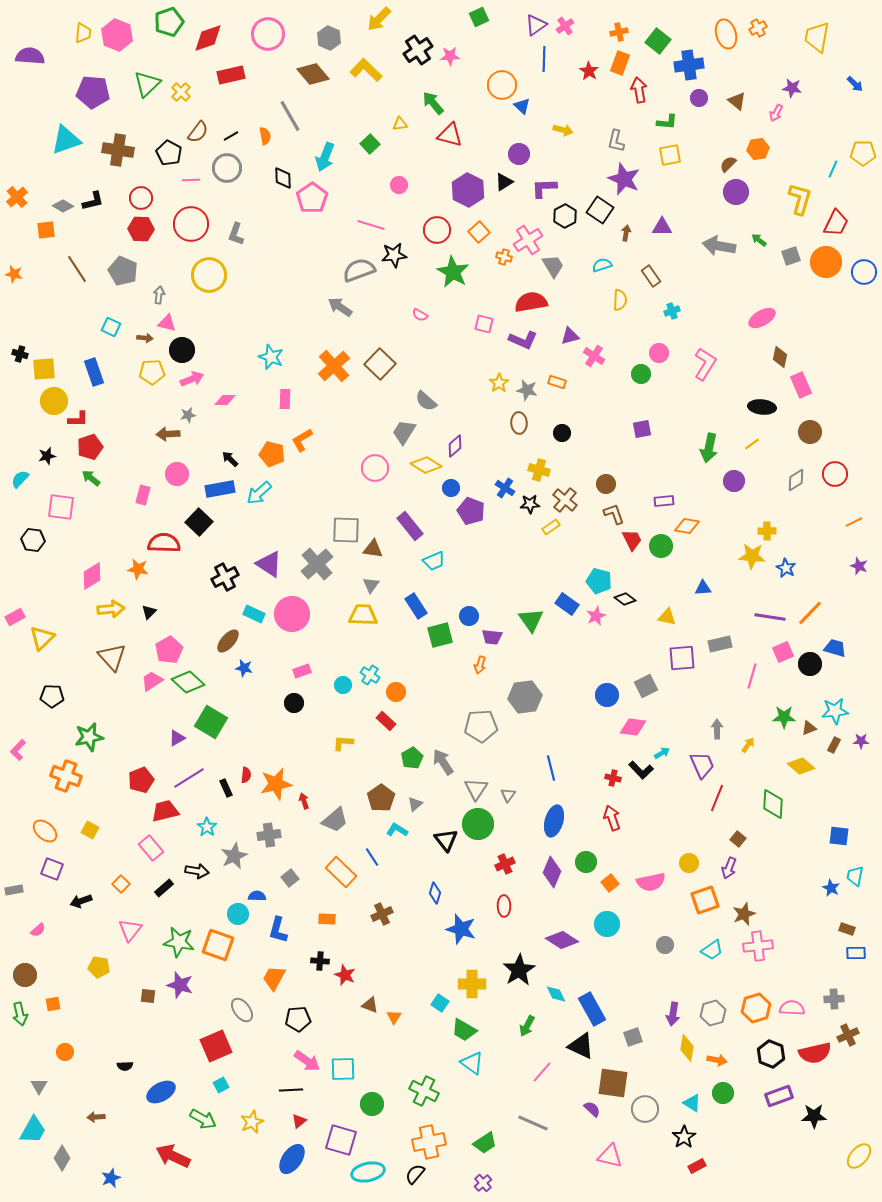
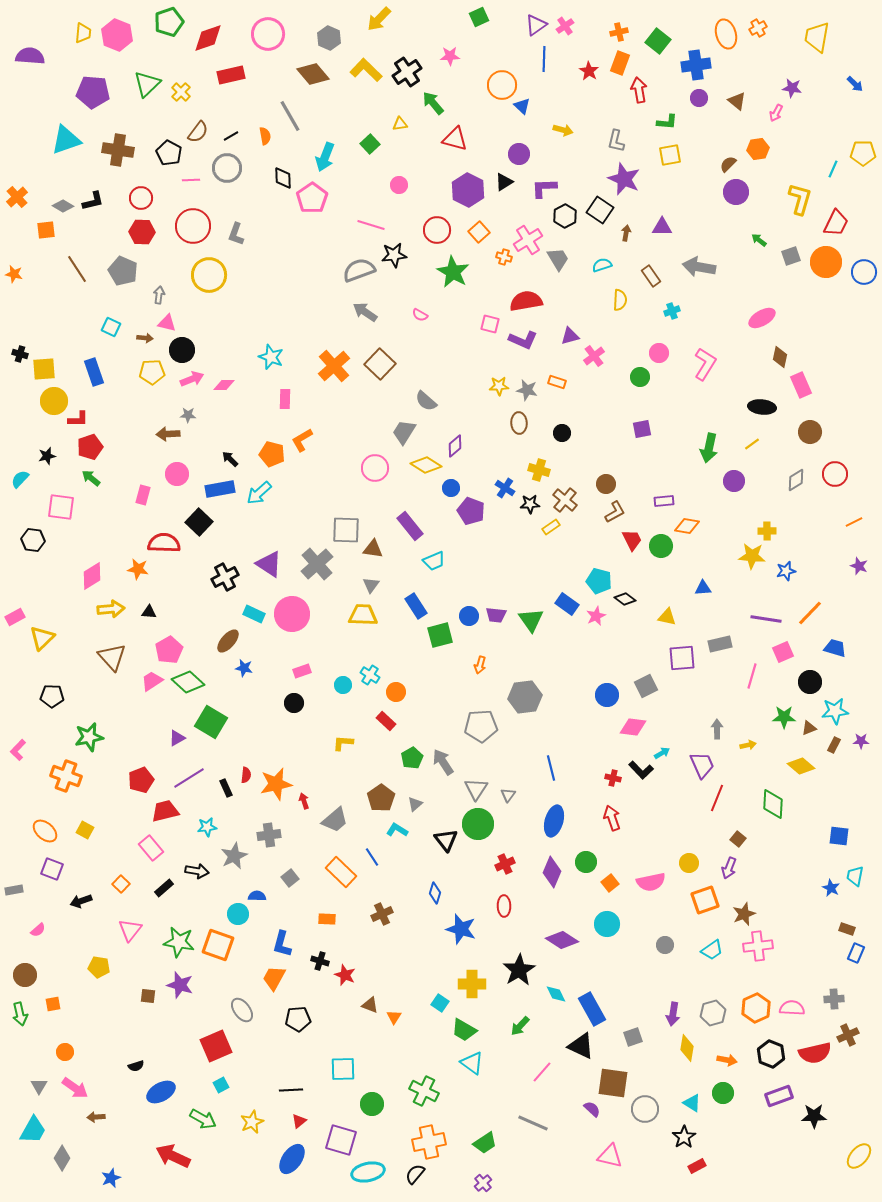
black cross at (418, 50): moved 11 px left, 22 px down
blue cross at (689, 65): moved 7 px right
red triangle at (450, 135): moved 5 px right, 4 px down
red circle at (191, 224): moved 2 px right, 2 px down
red hexagon at (141, 229): moved 1 px right, 3 px down
gray arrow at (719, 246): moved 20 px left, 21 px down
gray trapezoid at (553, 266): moved 5 px right, 7 px up
red semicircle at (531, 302): moved 5 px left, 1 px up
gray arrow at (340, 307): moved 25 px right, 5 px down
pink square at (484, 324): moved 6 px right
pink cross at (594, 356): rotated 20 degrees clockwise
green circle at (641, 374): moved 1 px left, 3 px down
yellow star at (499, 383): moved 3 px down; rotated 30 degrees clockwise
pink diamond at (225, 400): moved 1 px left, 15 px up
gray star at (188, 415): rotated 14 degrees clockwise
brown L-shape at (614, 514): moved 1 px right, 2 px up; rotated 80 degrees clockwise
blue star at (786, 568): moved 3 px down; rotated 30 degrees clockwise
black triangle at (149, 612): rotated 49 degrees clockwise
purple line at (770, 617): moved 4 px left, 2 px down
purple trapezoid at (492, 637): moved 4 px right, 22 px up
black circle at (810, 664): moved 18 px down
yellow arrow at (748, 745): rotated 42 degrees clockwise
cyan star at (207, 827): rotated 30 degrees clockwise
yellow square at (90, 830): moved 5 px left
blue L-shape at (278, 930): moved 4 px right, 14 px down
blue rectangle at (856, 953): rotated 66 degrees counterclockwise
black cross at (320, 961): rotated 12 degrees clockwise
orange hexagon at (756, 1008): rotated 8 degrees counterclockwise
green arrow at (527, 1026): moved 7 px left; rotated 15 degrees clockwise
orange arrow at (717, 1060): moved 10 px right
pink arrow at (307, 1061): moved 232 px left, 27 px down
black semicircle at (125, 1066): moved 11 px right; rotated 14 degrees counterclockwise
